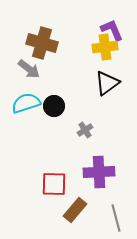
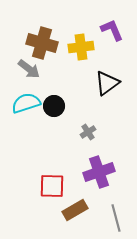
yellow cross: moved 24 px left
gray cross: moved 3 px right, 2 px down
purple cross: rotated 16 degrees counterclockwise
red square: moved 2 px left, 2 px down
brown rectangle: rotated 20 degrees clockwise
